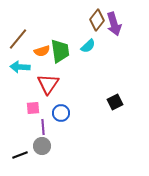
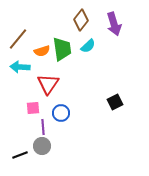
brown diamond: moved 16 px left
green trapezoid: moved 2 px right, 2 px up
